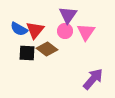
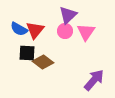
purple triangle: rotated 12 degrees clockwise
brown diamond: moved 4 px left, 13 px down
purple arrow: moved 1 px right, 1 px down
